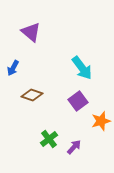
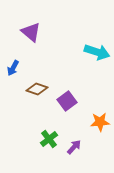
cyan arrow: moved 15 px right, 16 px up; rotated 35 degrees counterclockwise
brown diamond: moved 5 px right, 6 px up
purple square: moved 11 px left
orange star: moved 1 px left, 1 px down; rotated 12 degrees clockwise
